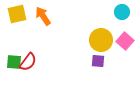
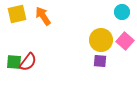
purple square: moved 2 px right
